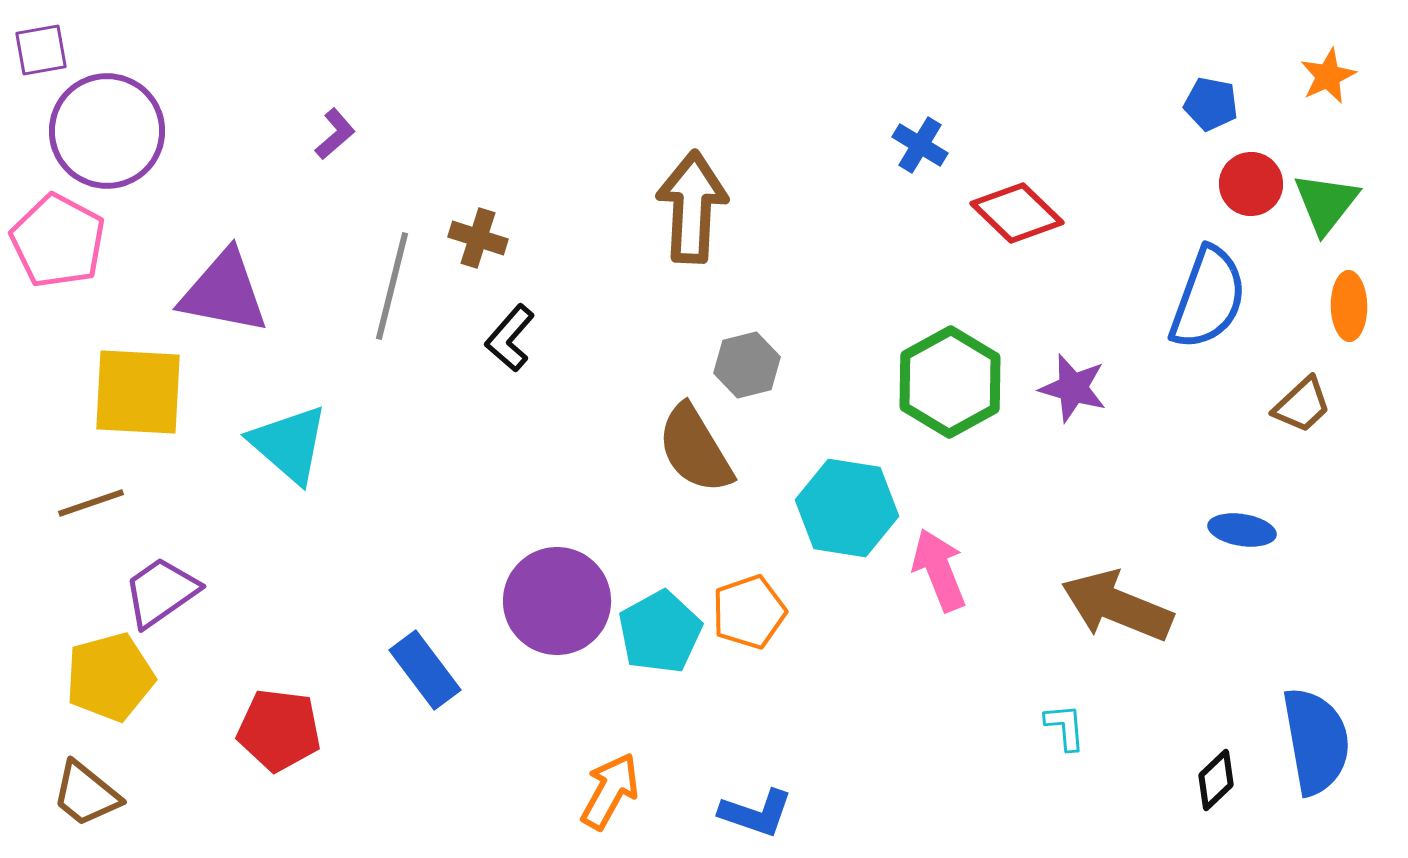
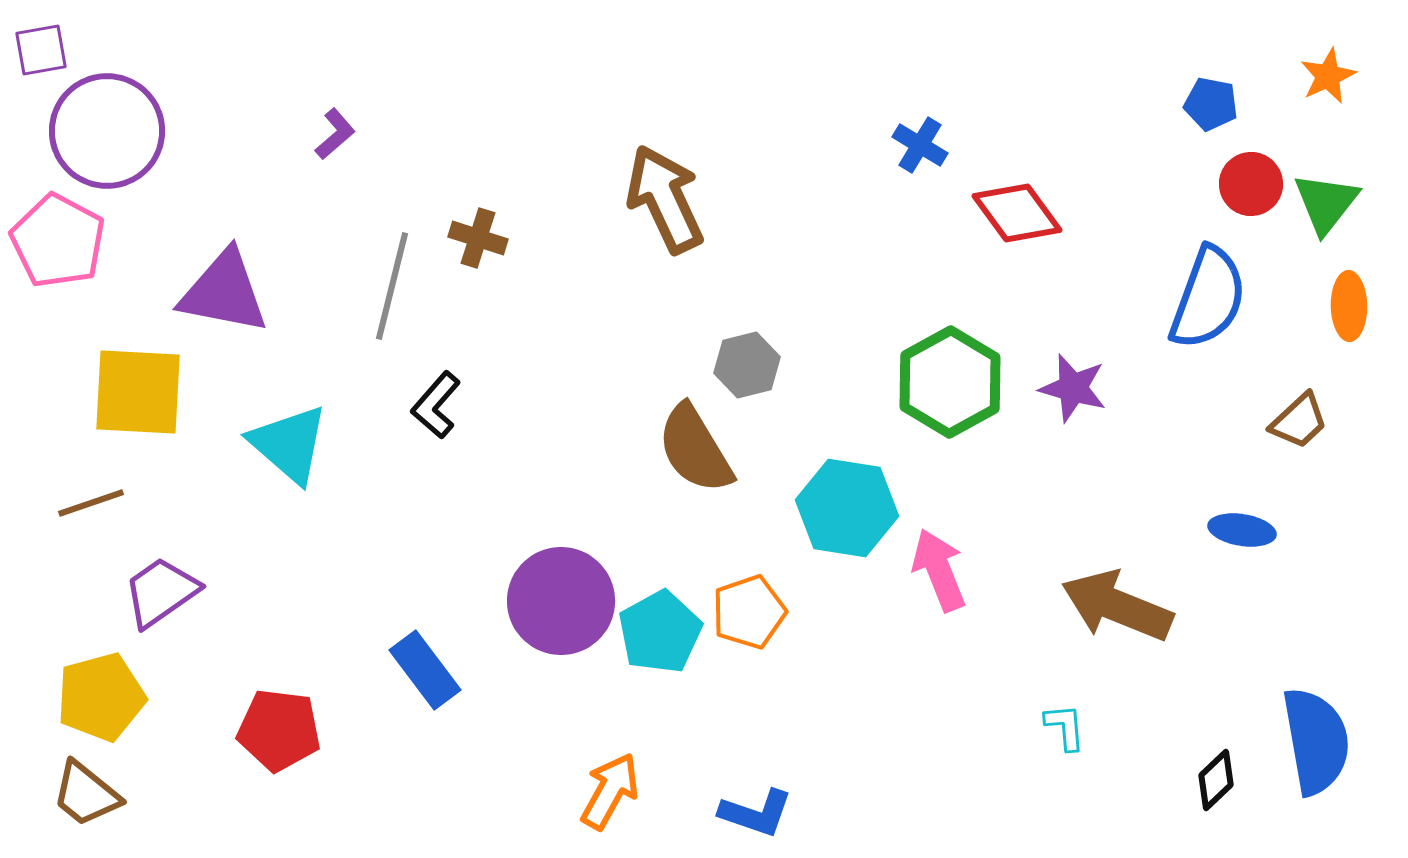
brown arrow at (692, 207): moved 27 px left, 8 px up; rotated 28 degrees counterclockwise
red diamond at (1017, 213): rotated 10 degrees clockwise
black L-shape at (510, 338): moved 74 px left, 67 px down
brown trapezoid at (1302, 405): moved 3 px left, 16 px down
purple circle at (557, 601): moved 4 px right
yellow pentagon at (110, 677): moved 9 px left, 20 px down
